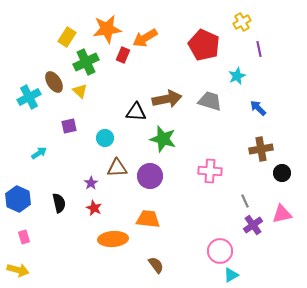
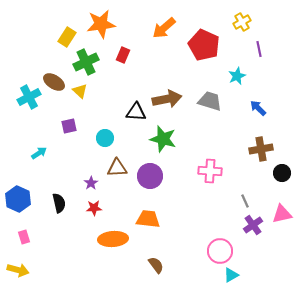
orange star: moved 6 px left, 5 px up
orange arrow: moved 19 px right, 10 px up; rotated 10 degrees counterclockwise
brown ellipse: rotated 25 degrees counterclockwise
red star: rotated 28 degrees counterclockwise
